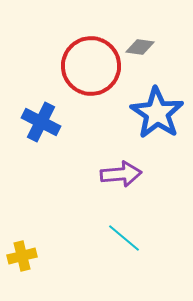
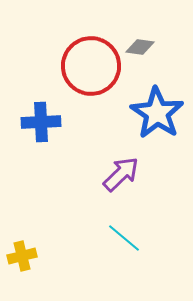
blue cross: rotated 30 degrees counterclockwise
purple arrow: rotated 39 degrees counterclockwise
